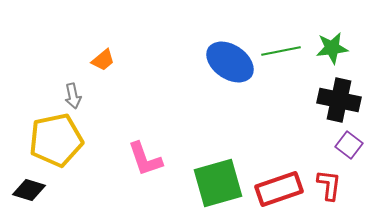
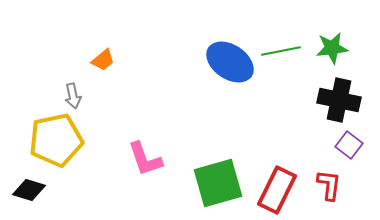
red rectangle: moved 2 px left, 1 px down; rotated 45 degrees counterclockwise
